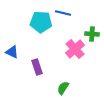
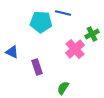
green cross: rotated 32 degrees counterclockwise
